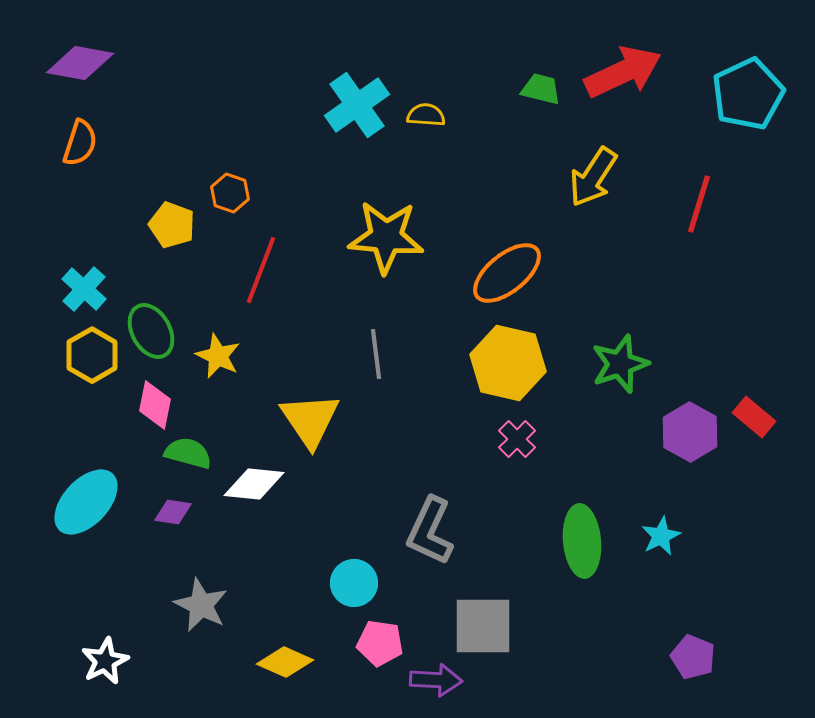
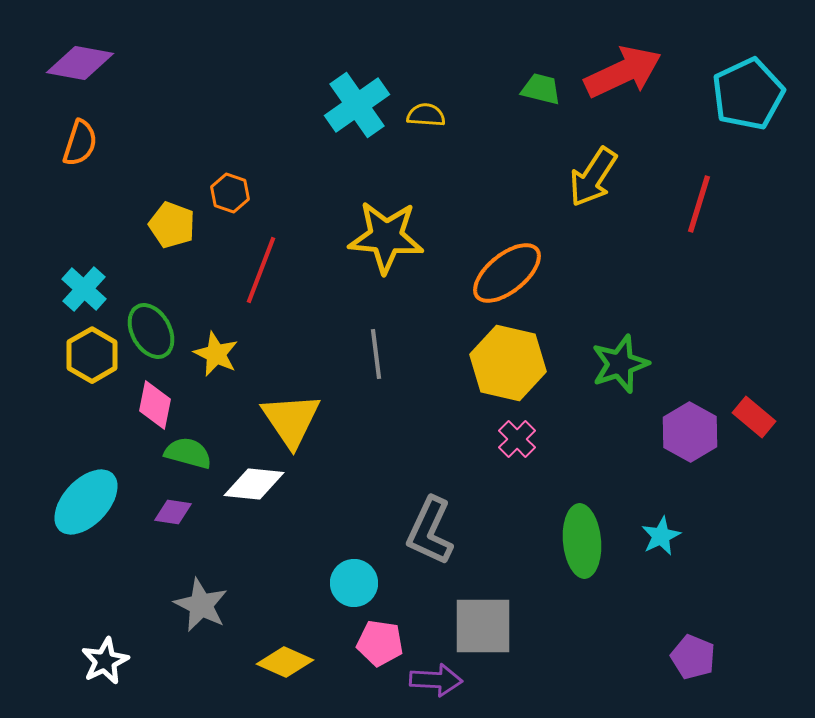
yellow star at (218, 356): moved 2 px left, 2 px up
yellow triangle at (310, 420): moved 19 px left
